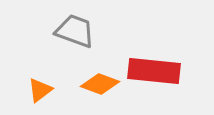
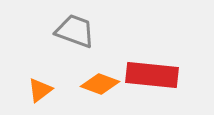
red rectangle: moved 2 px left, 4 px down
